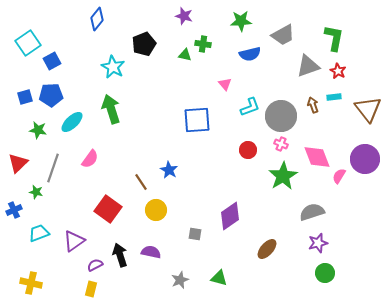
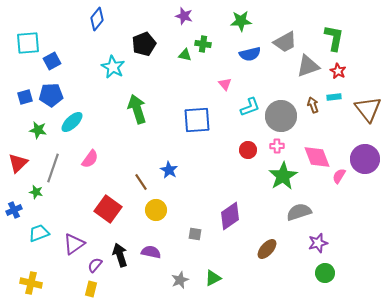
gray trapezoid at (283, 35): moved 2 px right, 7 px down
cyan square at (28, 43): rotated 30 degrees clockwise
green arrow at (111, 109): moved 26 px right
pink cross at (281, 144): moved 4 px left, 2 px down; rotated 24 degrees counterclockwise
gray semicircle at (312, 212): moved 13 px left
purple triangle at (74, 241): moved 3 px down
purple semicircle at (95, 265): rotated 21 degrees counterclockwise
green triangle at (219, 278): moved 6 px left; rotated 42 degrees counterclockwise
